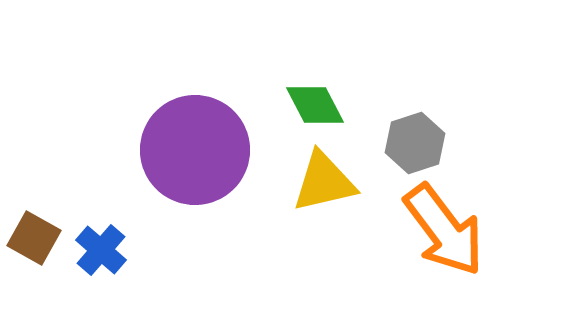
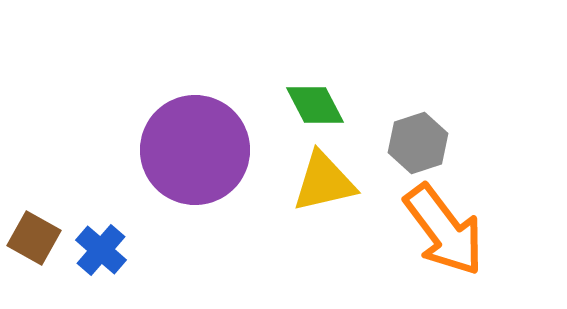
gray hexagon: moved 3 px right
